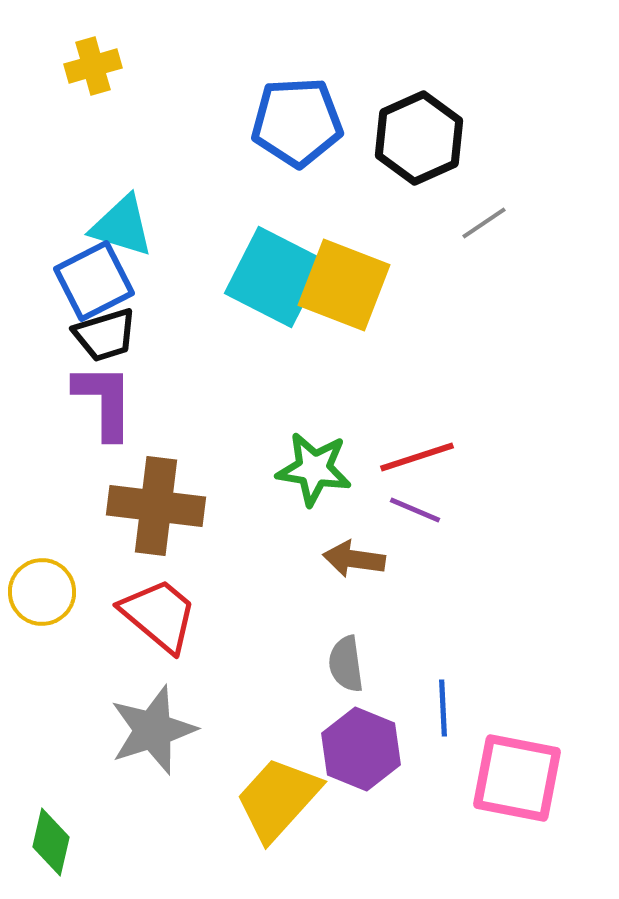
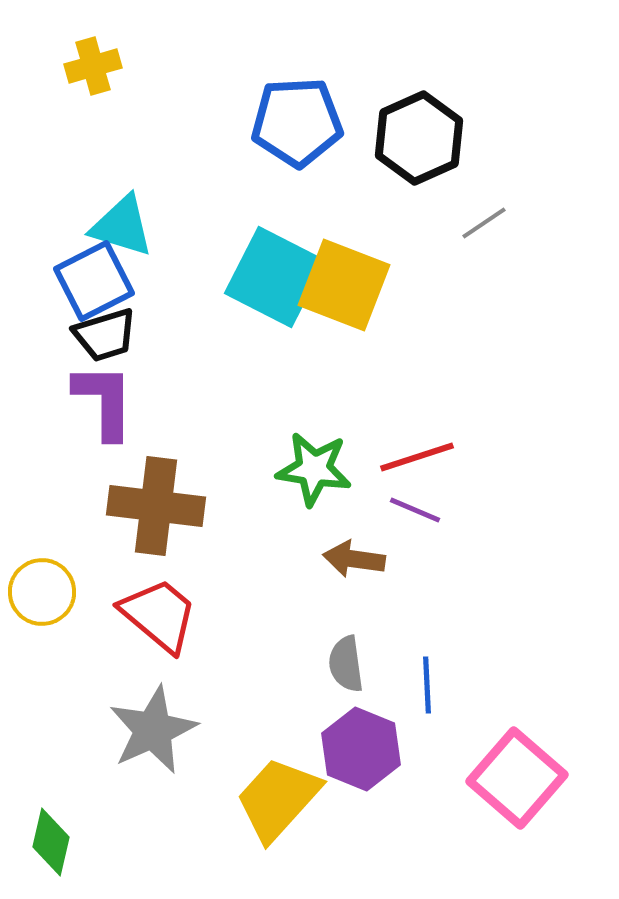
blue line: moved 16 px left, 23 px up
gray star: rotated 6 degrees counterclockwise
pink square: rotated 30 degrees clockwise
